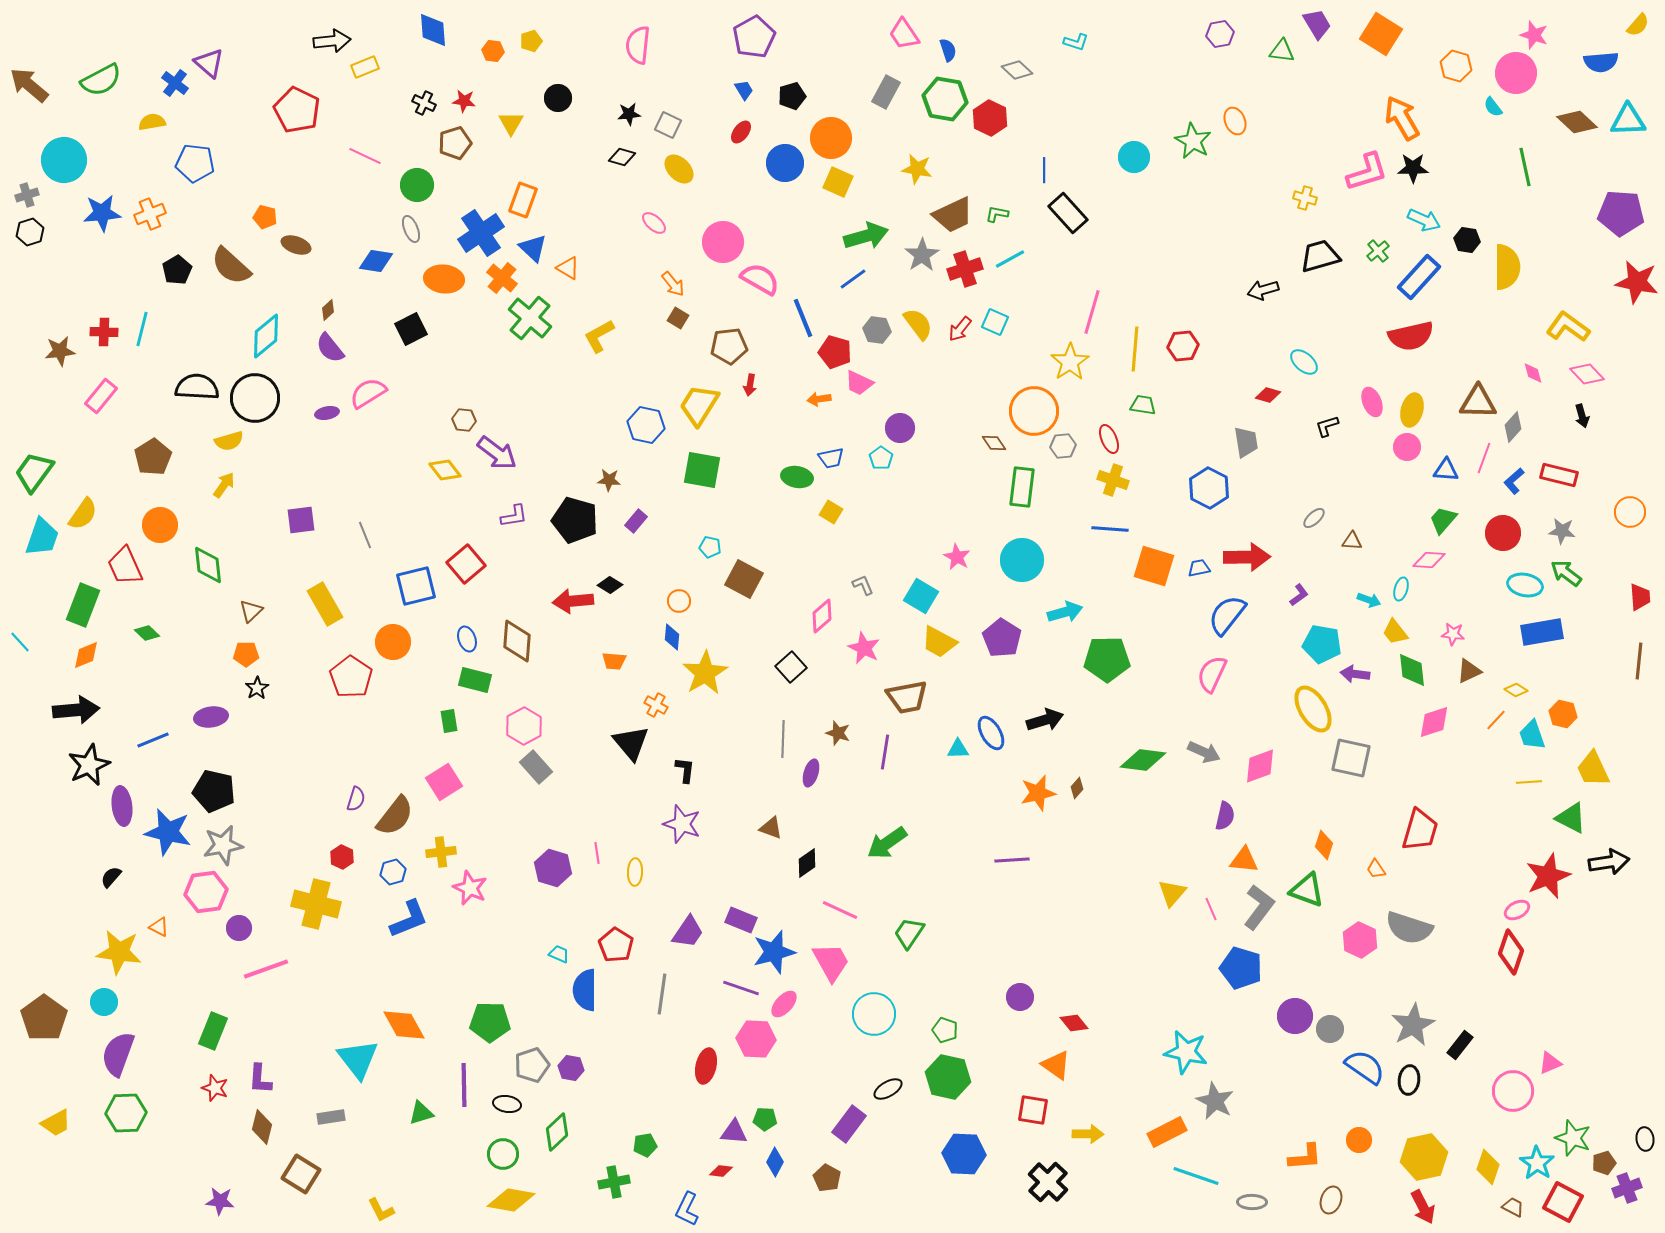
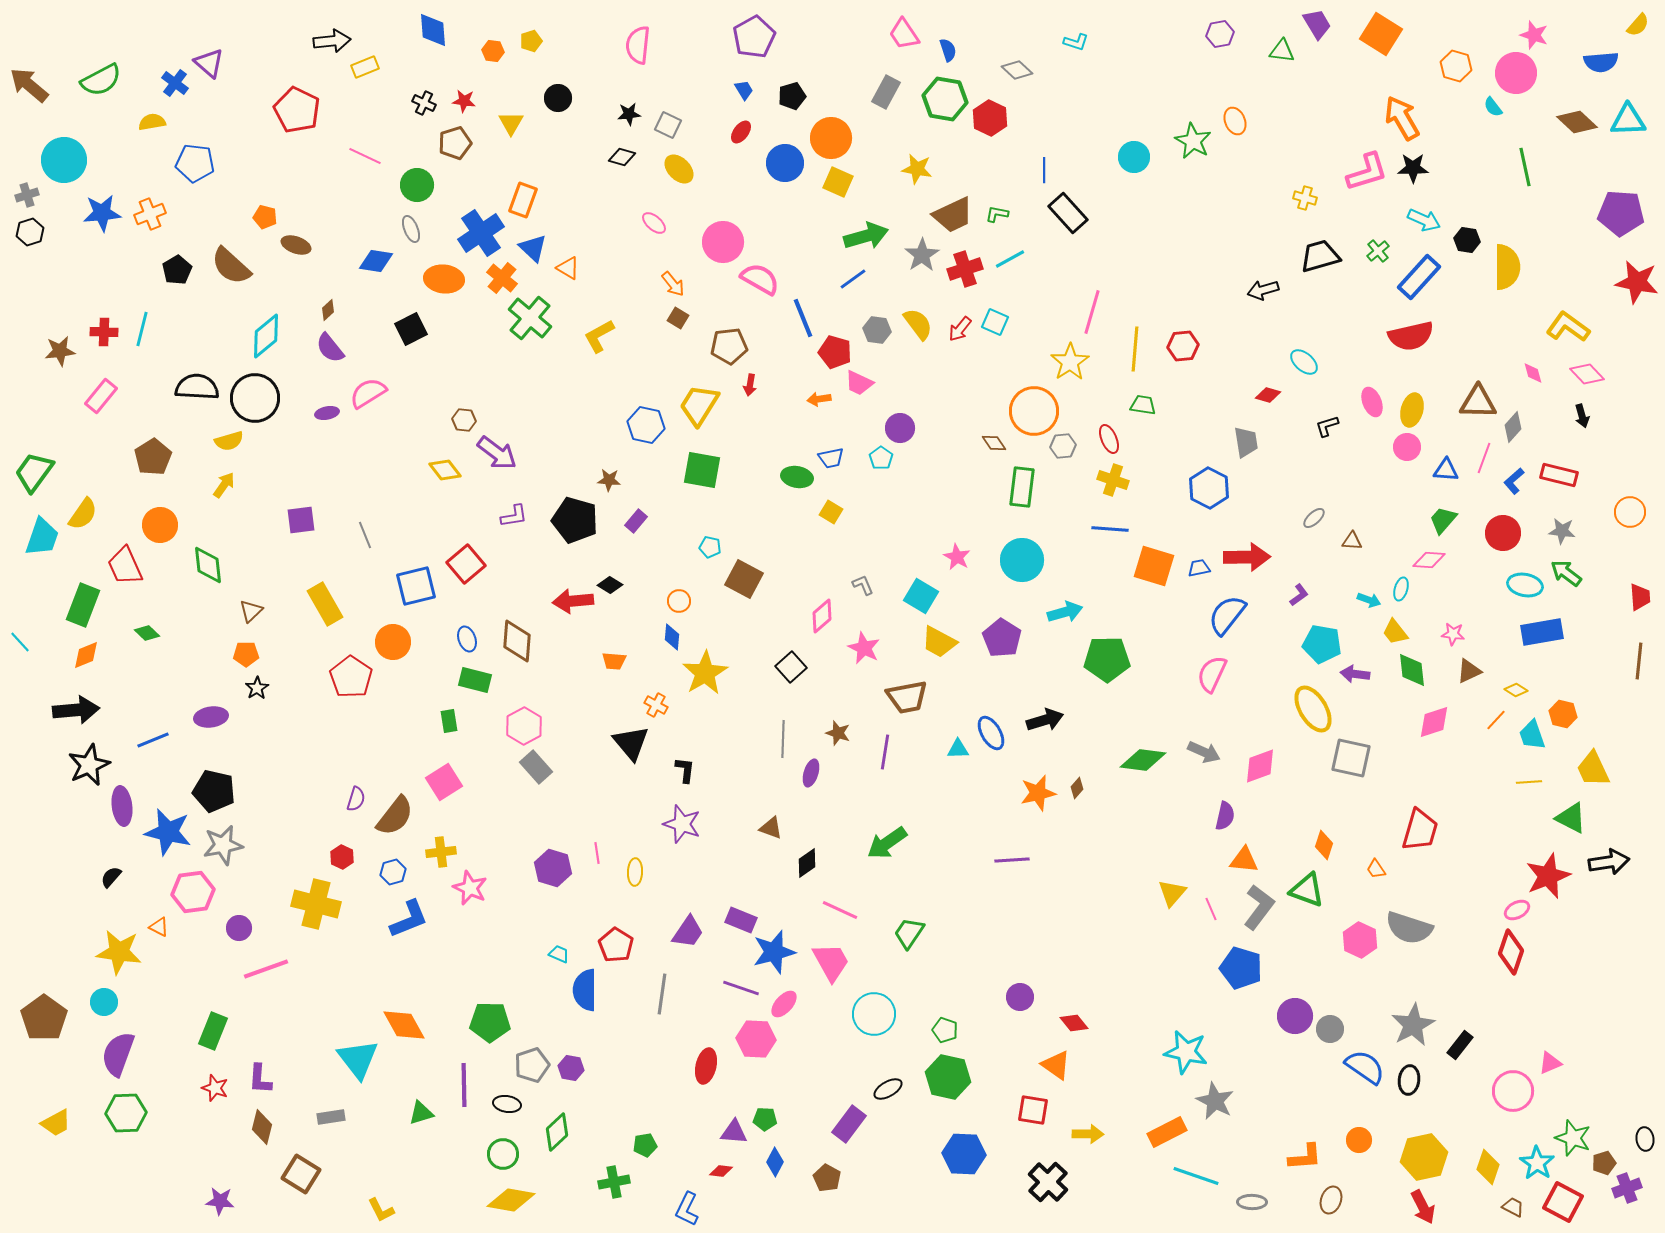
pink hexagon at (206, 892): moved 13 px left
